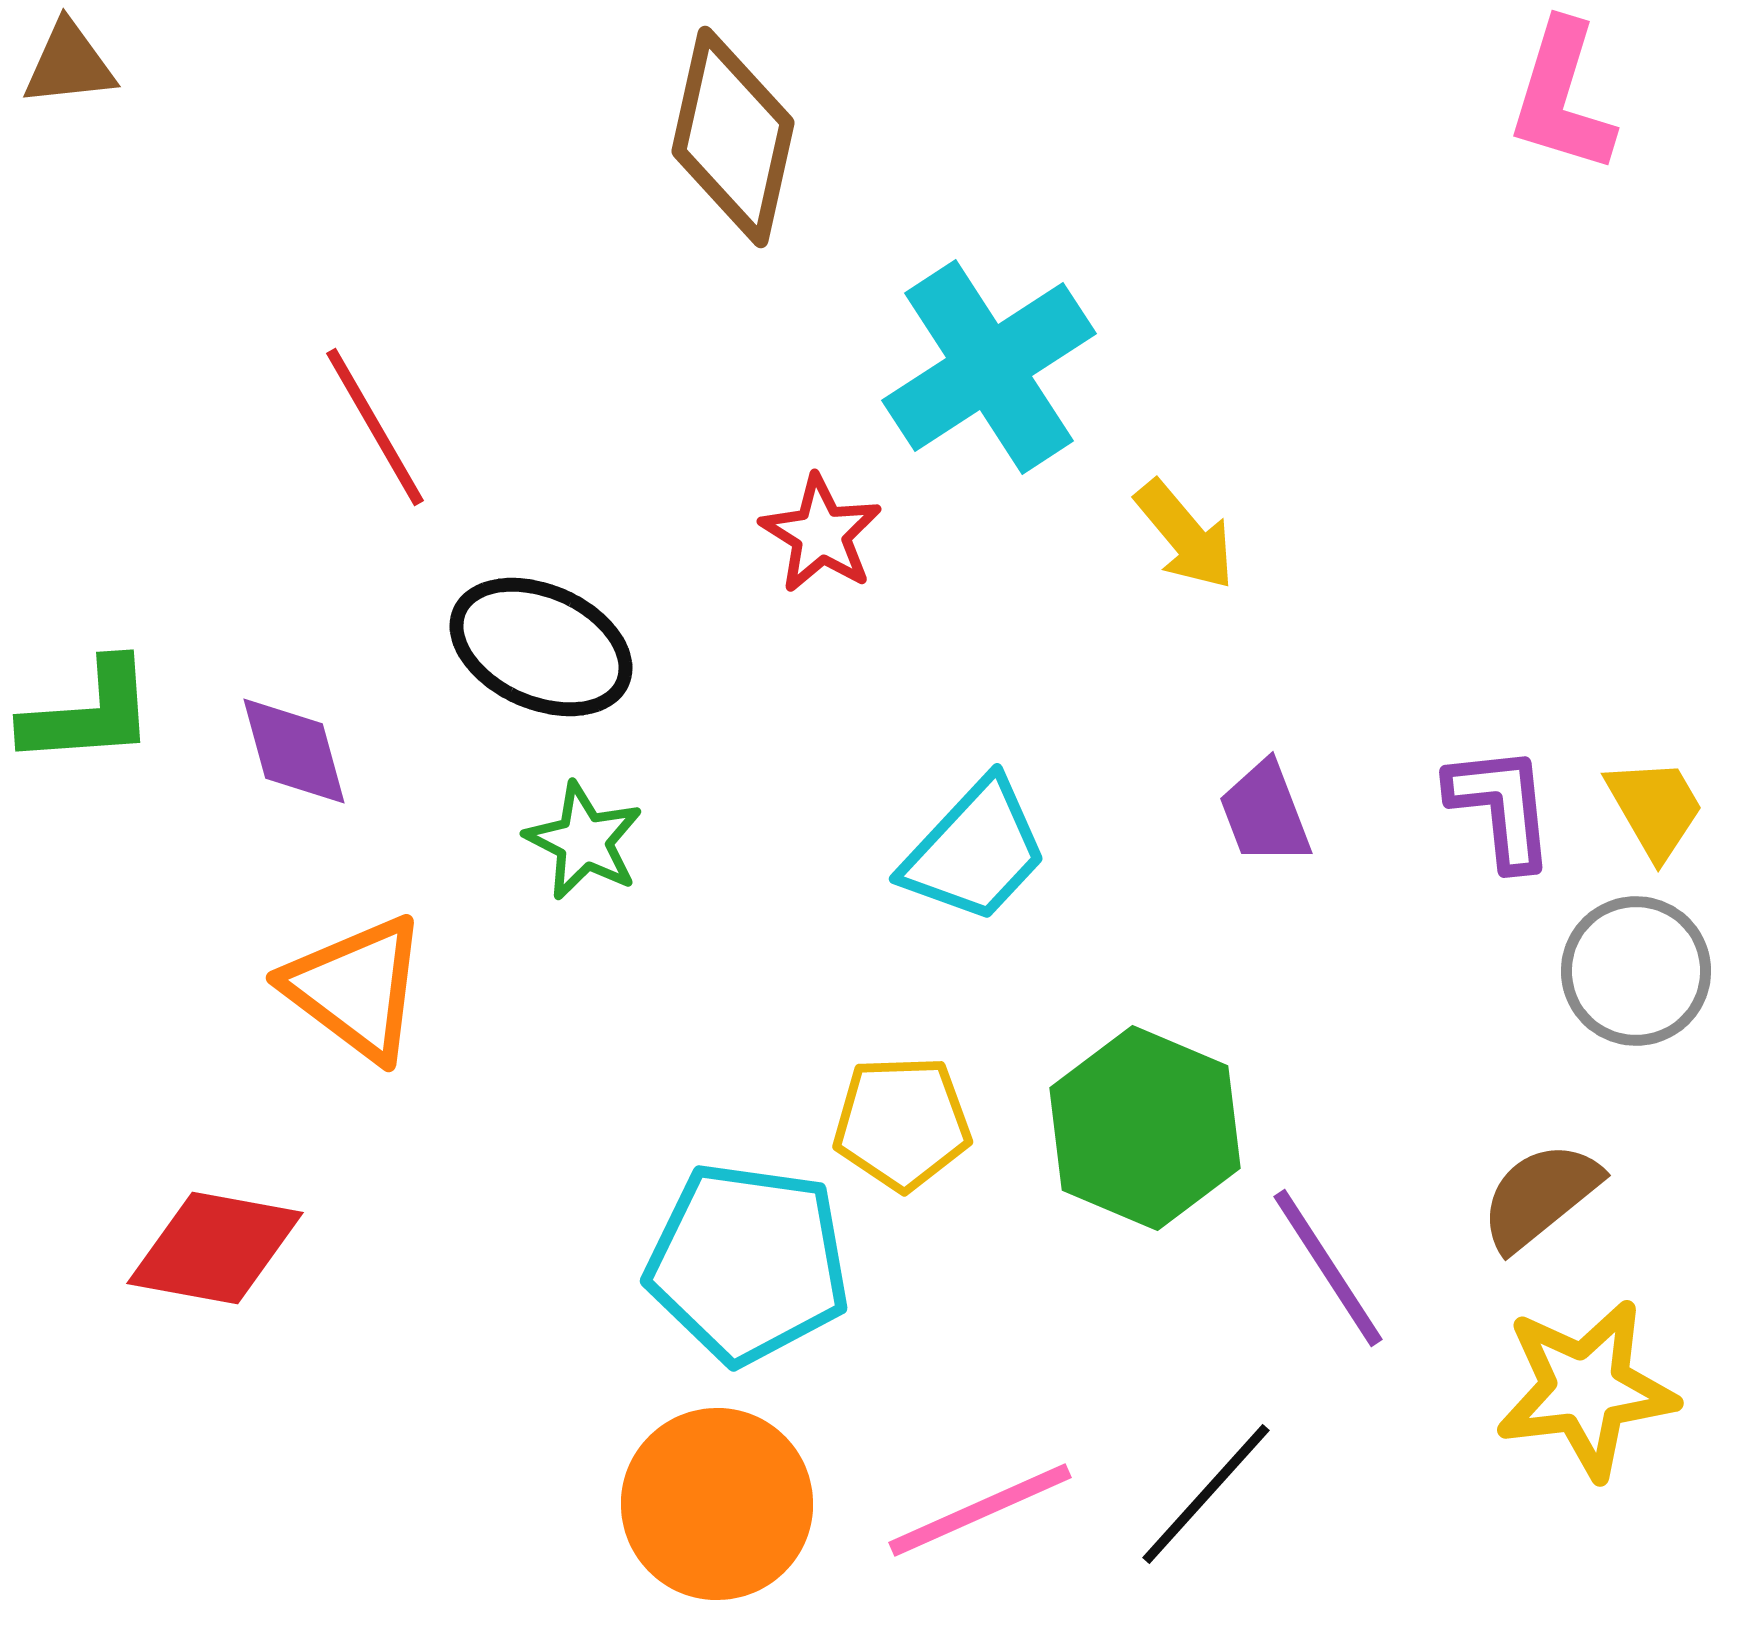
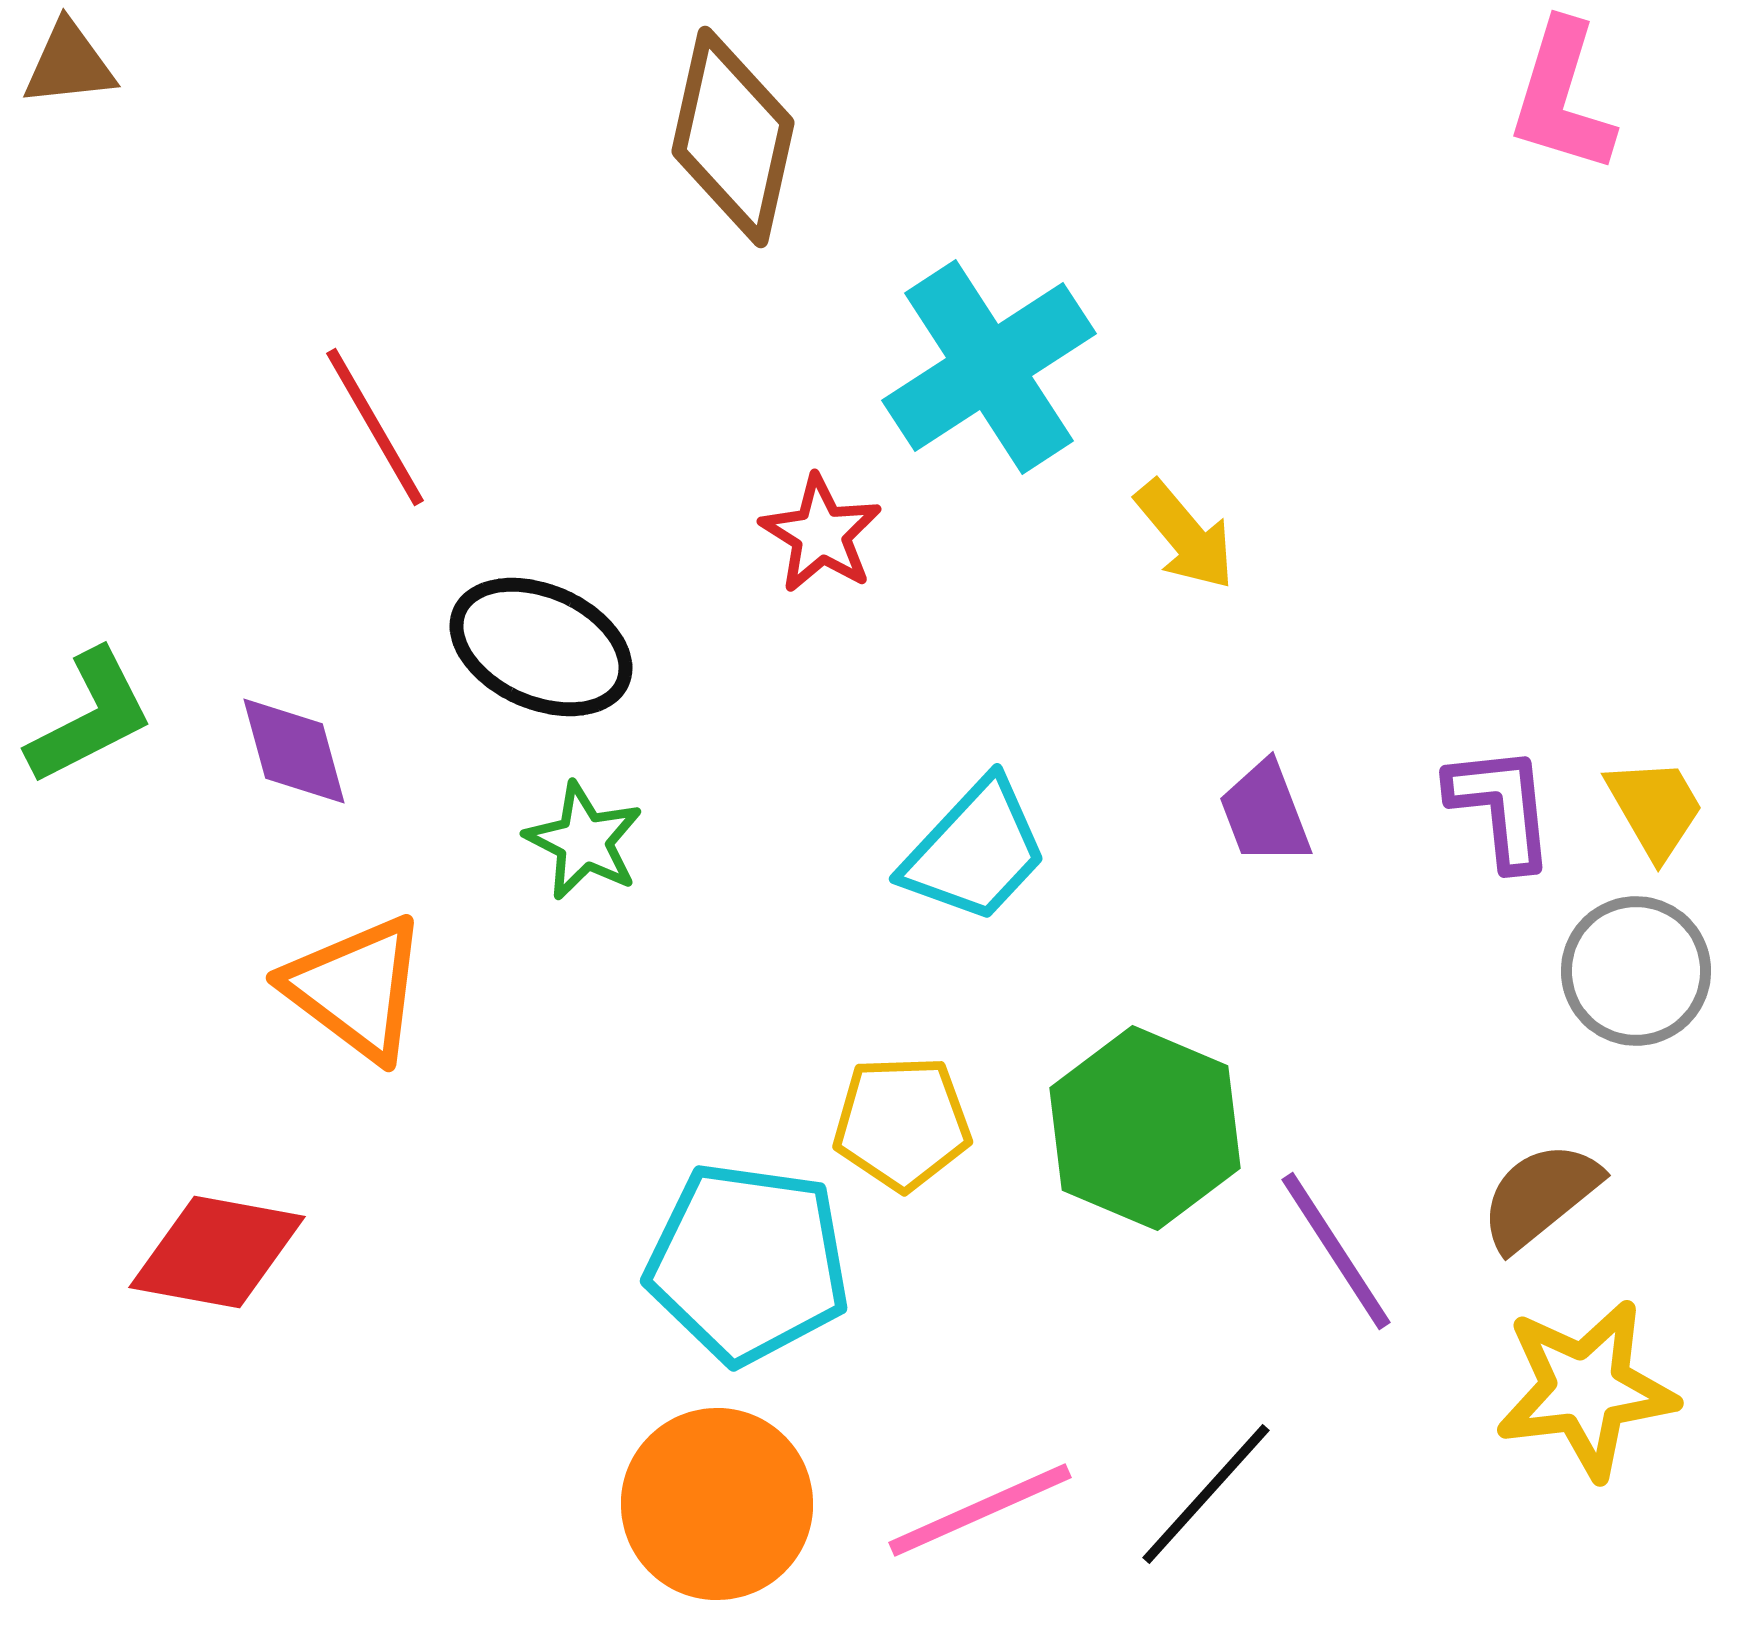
green L-shape: moved 1 px right, 4 px down; rotated 23 degrees counterclockwise
red diamond: moved 2 px right, 4 px down
purple line: moved 8 px right, 17 px up
